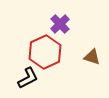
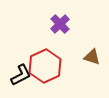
red hexagon: moved 14 px down
black L-shape: moved 7 px left, 3 px up
